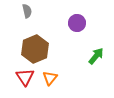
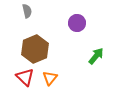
red triangle: rotated 12 degrees counterclockwise
